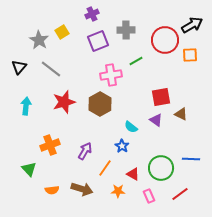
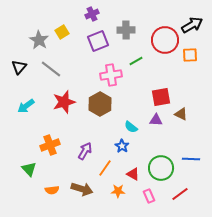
cyan arrow: rotated 132 degrees counterclockwise
purple triangle: rotated 32 degrees counterclockwise
